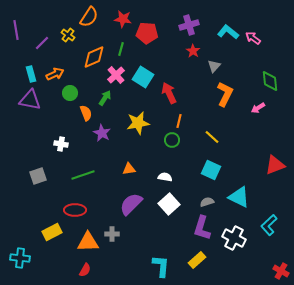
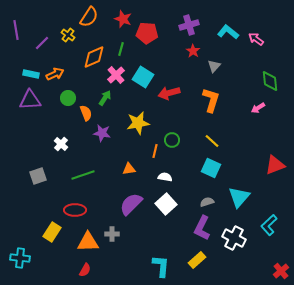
red star at (123, 19): rotated 12 degrees clockwise
pink arrow at (253, 38): moved 3 px right, 1 px down
cyan rectangle at (31, 74): rotated 63 degrees counterclockwise
green circle at (70, 93): moved 2 px left, 5 px down
red arrow at (169, 93): rotated 80 degrees counterclockwise
orange L-shape at (225, 94): moved 14 px left, 6 px down; rotated 10 degrees counterclockwise
purple triangle at (30, 100): rotated 15 degrees counterclockwise
orange line at (179, 121): moved 24 px left, 30 px down
purple star at (102, 133): rotated 18 degrees counterclockwise
yellow line at (212, 137): moved 4 px down
white cross at (61, 144): rotated 32 degrees clockwise
cyan square at (211, 170): moved 2 px up
cyan triangle at (239, 197): rotated 45 degrees clockwise
white square at (169, 204): moved 3 px left
purple L-shape at (202, 228): rotated 10 degrees clockwise
yellow rectangle at (52, 232): rotated 30 degrees counterclockwise
red cross at (281, 271): rotated 21 degrees clockwise
